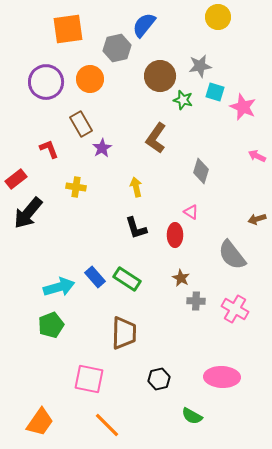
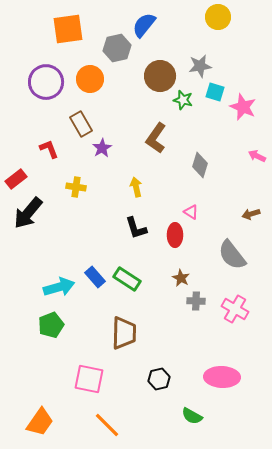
gray diamond: moved 1 px left, 6 px up
brown arrow: moved 6 px left, 5 px up
